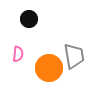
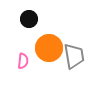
pink semicircle: moved 5 px right, 7 px down
orange circle: moved 20 px up
